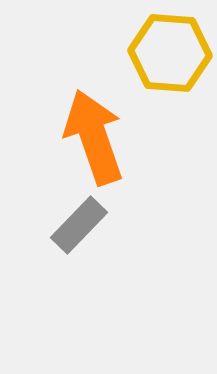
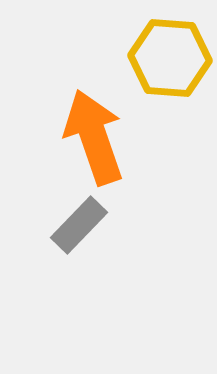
yellow hexagon: moved 5 px down
